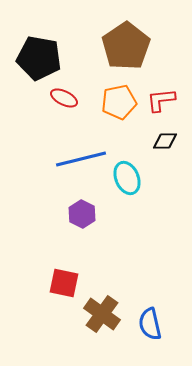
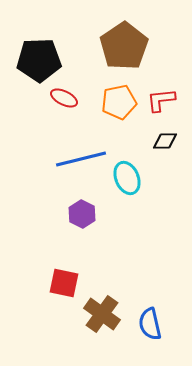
brown pentagon: moved 2 px left
black pentagon: moved 2 px down; rotated 12 degrees counterclockwise
